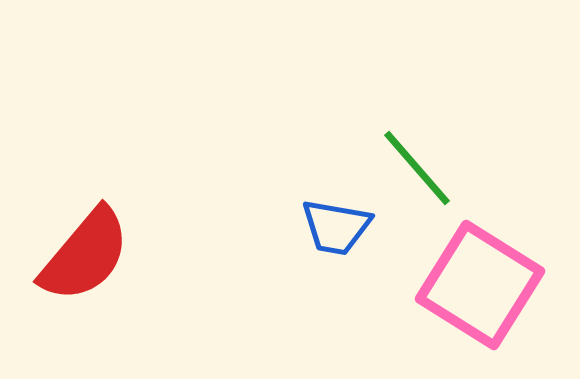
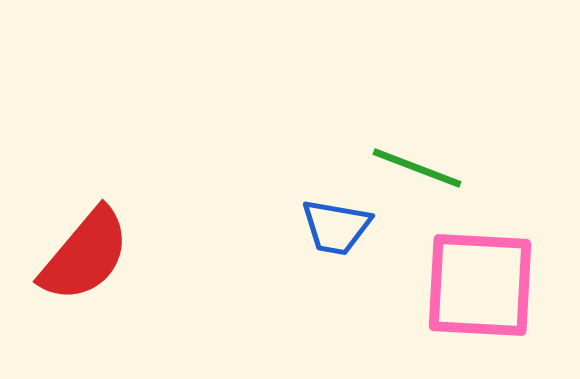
green line: rotated 28 degrees counterclockwise
pink square: rotated 29 degrees counterclockwise
